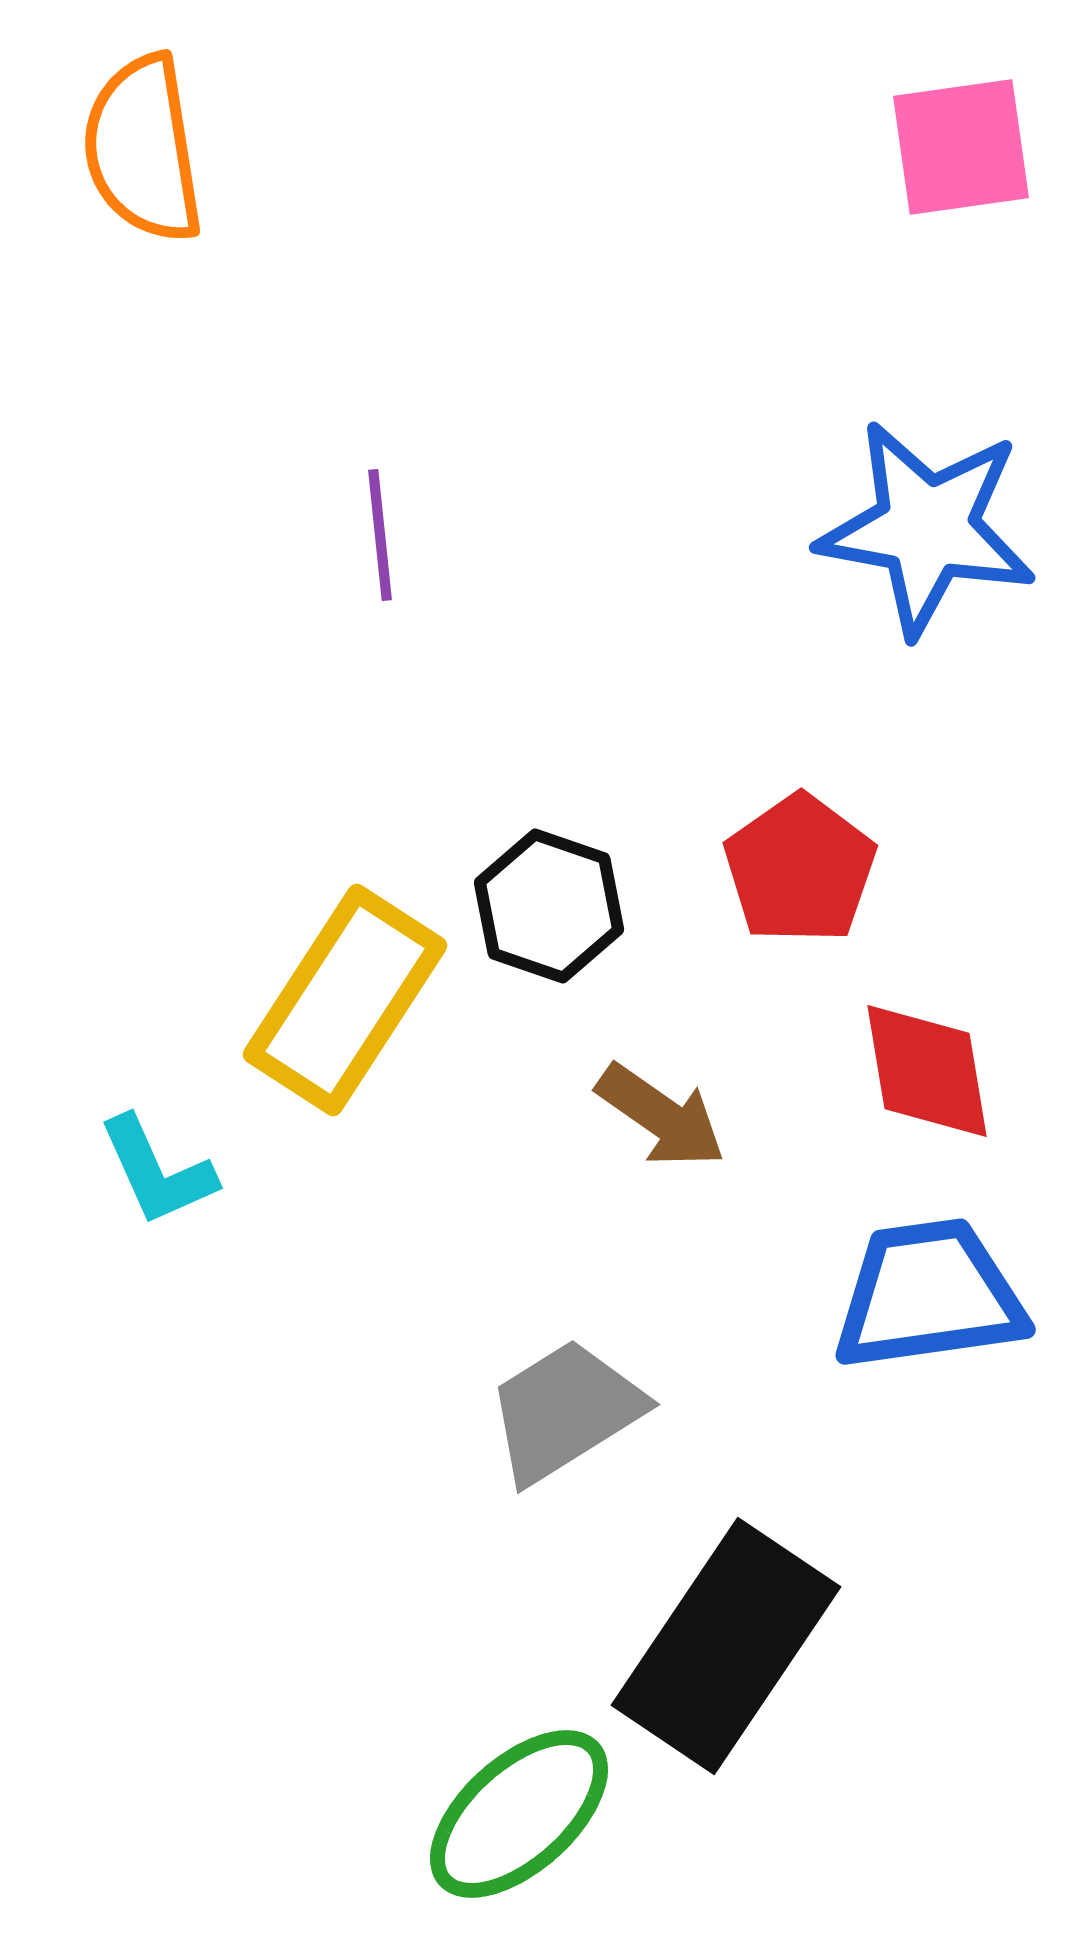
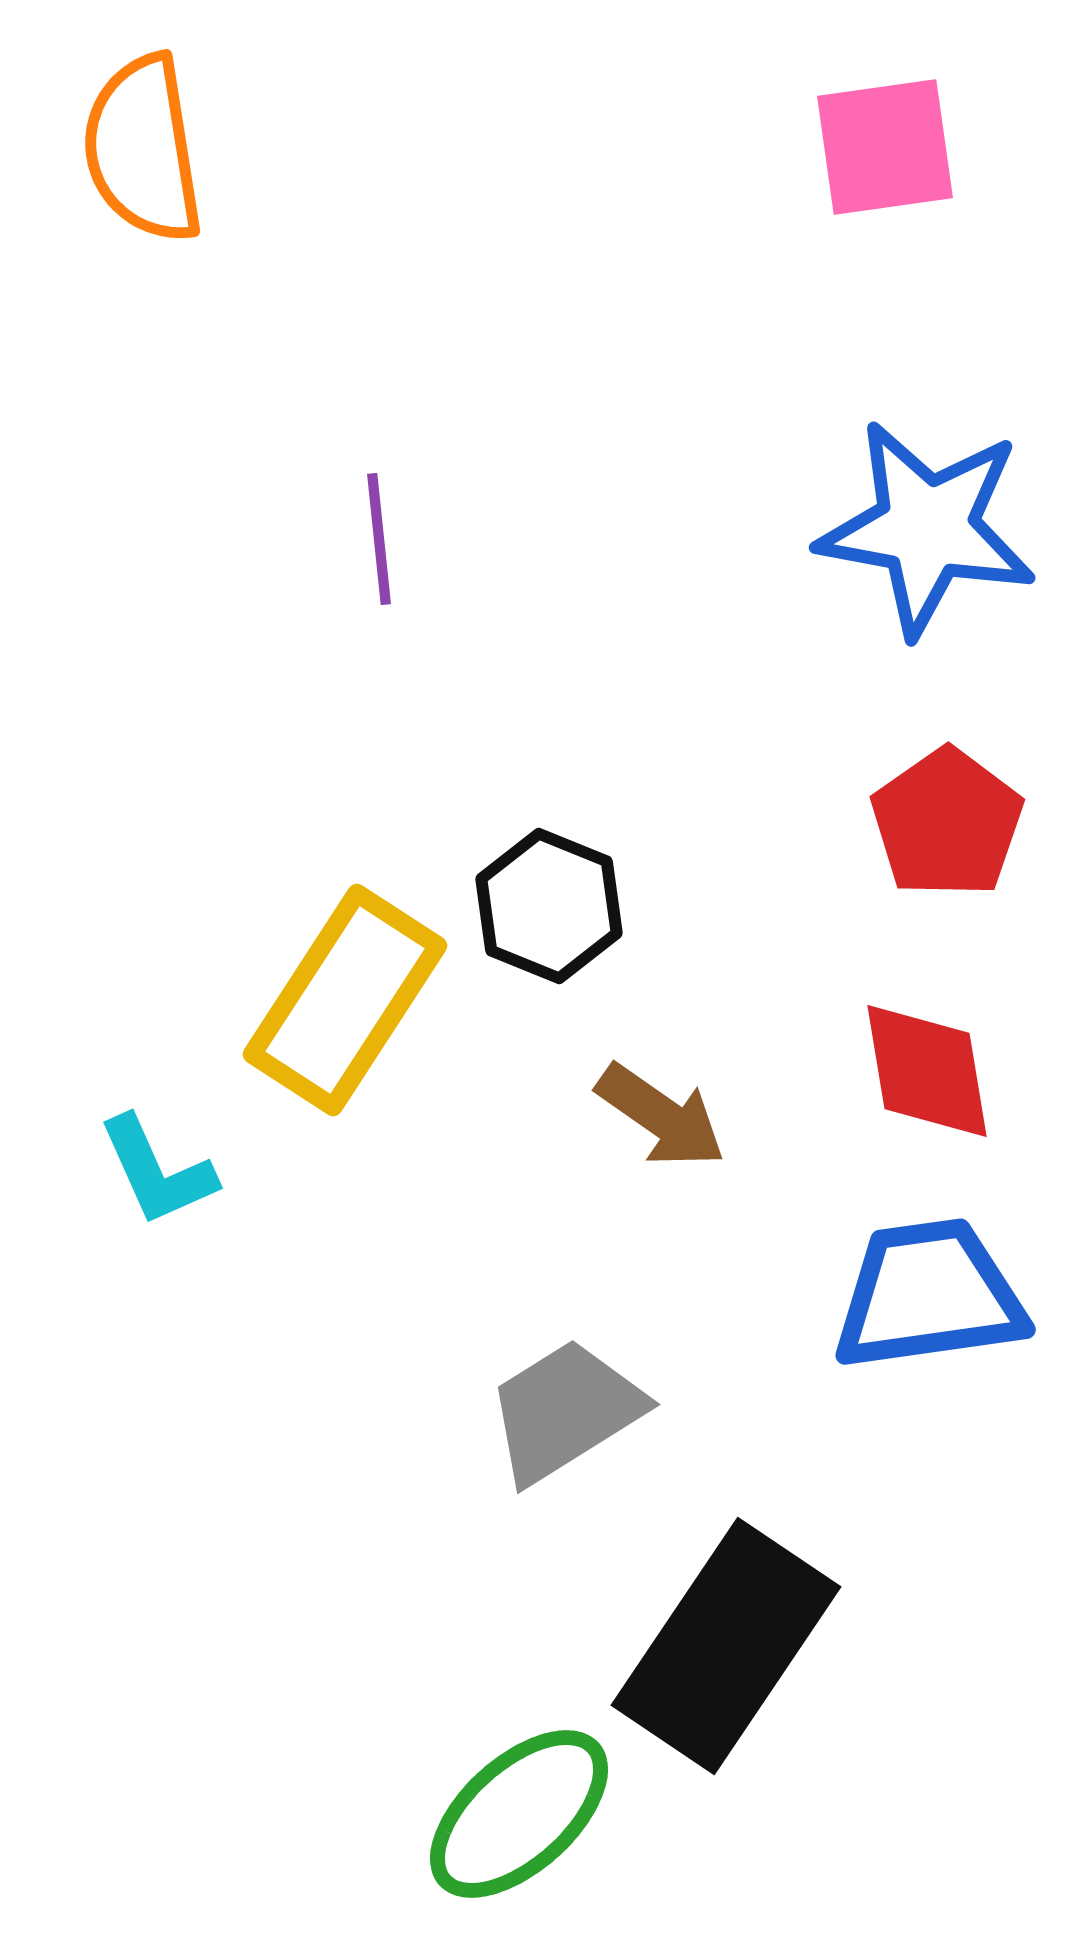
pink square: moved 76 px left
purple line: moved 1 px left, 4 px down
red pentagon: moved 147 px right, 46 px up
black hexagon: rotated 3 degrees clockwise
